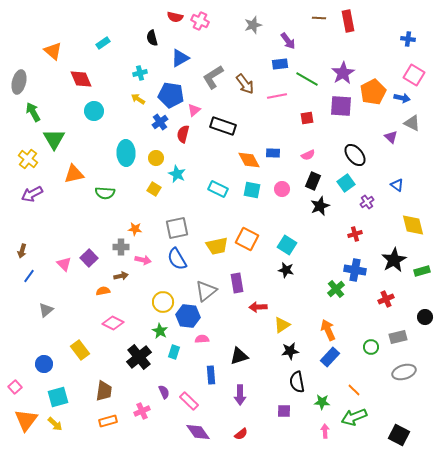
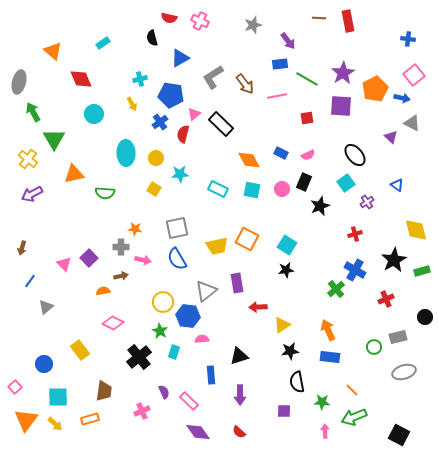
red semicircle at (175, 17): moved 6 px left, 1 px down
cyan cross at (140, 73): moved 6 px down
pink square at (414, 75): rotated 20 degrees clockwise
orange pentagon at (373, 92): moved 2 px right, 3 px up
yellow arrow at (138, 99): moved 6 px left, 5 px down; rotated 152 degrees counterclockwise
pink triangle at (194, 110): moved 4 px down
cyan circle at (94, 111): moved 3 px down
black rectangle at (223, 126): moved 2 px left, 2 px up; rotated 25 degrees clockwise
blue rectangle at (273, 153): moved 8 px right; rotated 24 degrees clockwise
cyan star at (177, 174): moved 3 px right; rotated 30 degrees counterclockwise
black rectangle at (313, 181): moved 9 px left, 1 px down
yellow diamond at (413, 225): moved 3 px right, 5 px down
brown arrow at (22, 251): moved 3 px up
black star at (286, 270): rotated 21 degrees counterclockwise
blue cross at (355, 270): rotated 20 degrees clockwise
blue line at (29, 276): moved 1 px right, 5 px down
gray triangle at (46, 310): moved 3 px up
green circle at (371, 347): moved 3 px right
blue rectangle at (330, 357): rotated 54 degrees clockwise
orange line at (354, 390): moved 2 px left
cyan square at (58, 397): rotated 15 degrees clockwise
orange rectangle at (108, 421): moved 18 px left, 2 px up
red semicircle at (241, 434): moved 2 px left, 2 px up; rotated 80 degrees clockwise
